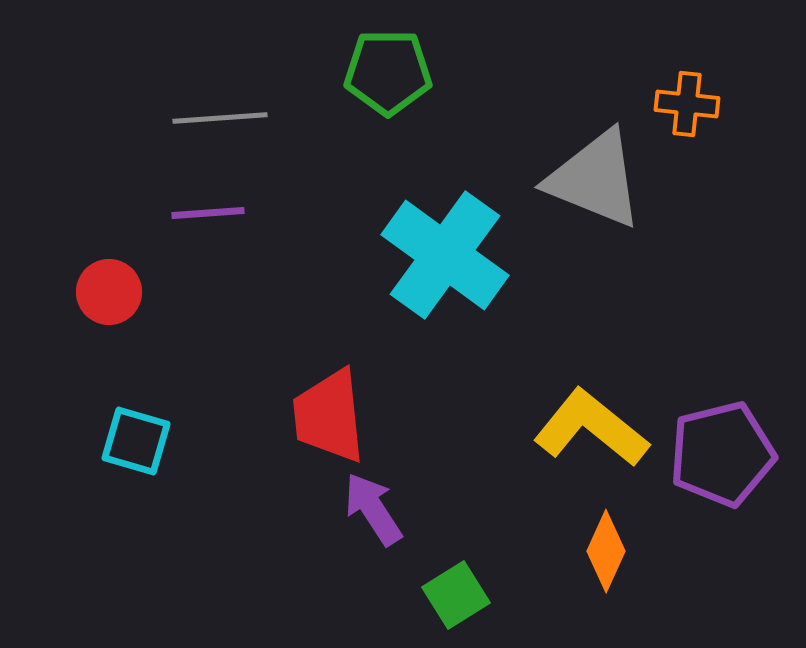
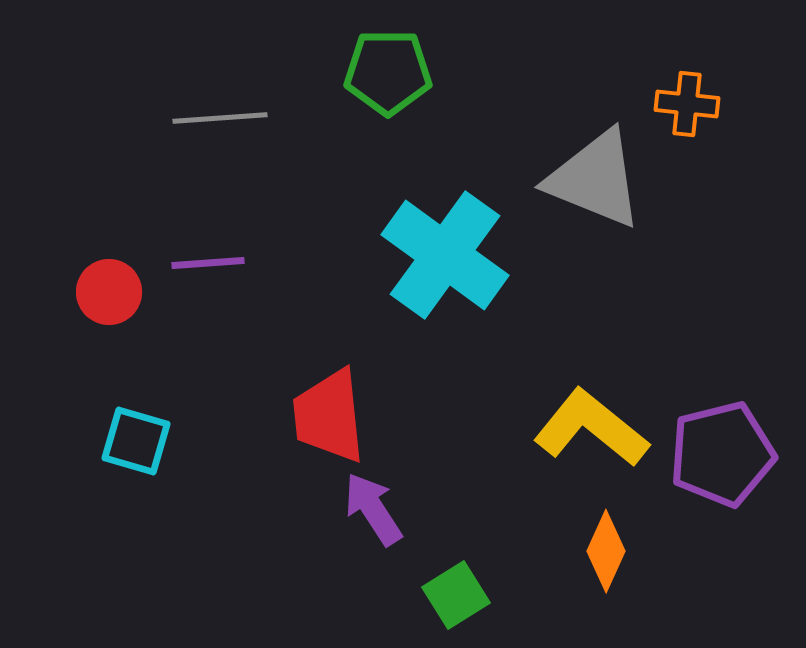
purple line: moved 50 px down
